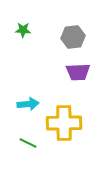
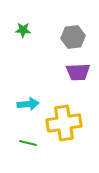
yellow cross: rotated 8 degrees counterclockwise
green line: rotated 12 degrees counterclockwise
